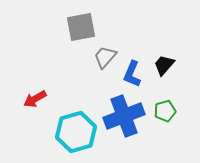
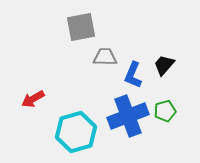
gray trapezoid: rotated 50 degrees clockwise
blue L-shape: moved 1 px right, 1 px down
red arrow: moved 2 px left
blue cross: moved 4 px right
